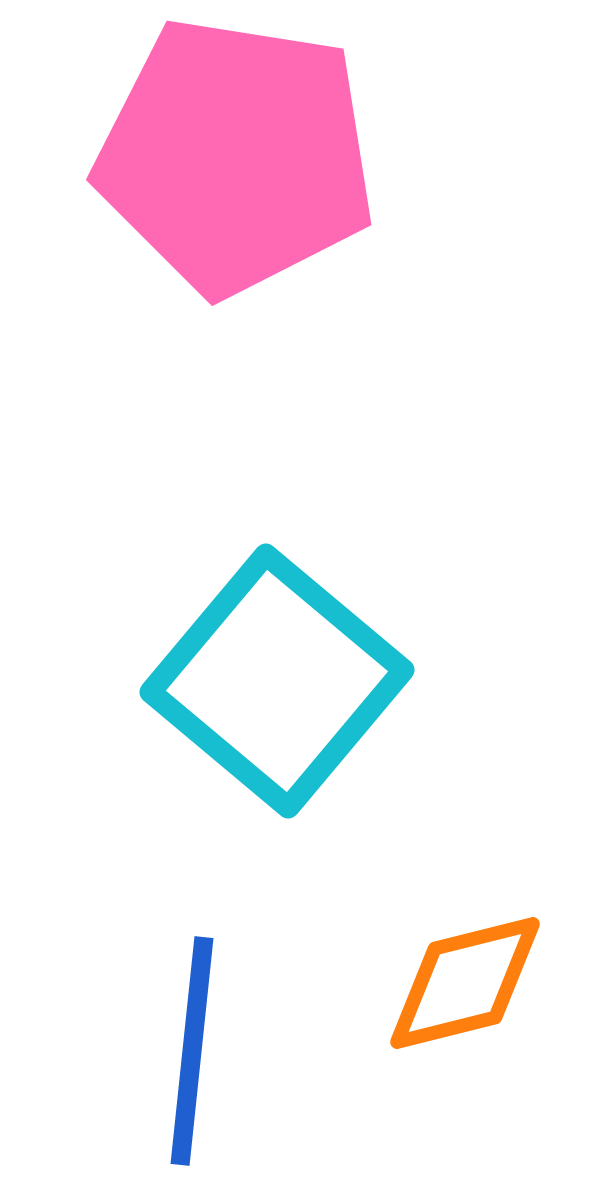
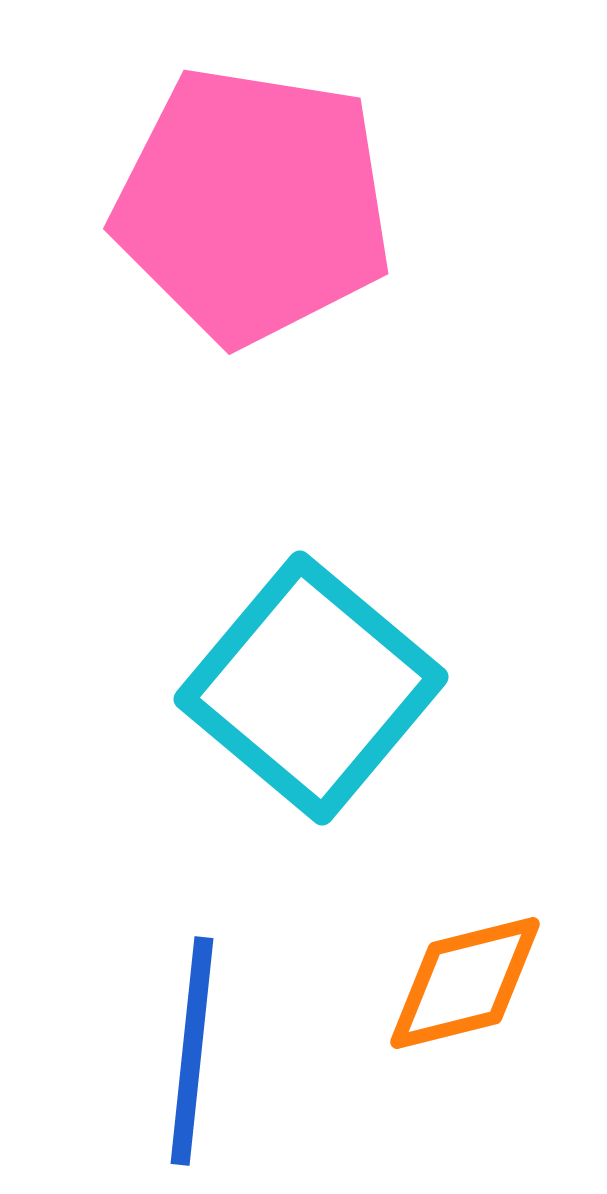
pink pentagon: moved 17 px right, 49 px down
cyan square: moved 34 px right, 7 px down
